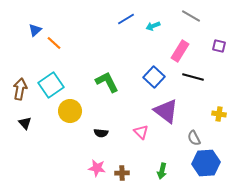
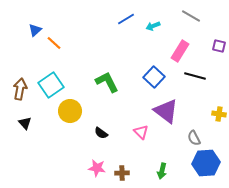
black line: moved 2 px right, 1 px up
black semicircle: rotated 32 degrees clockwise
